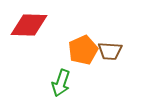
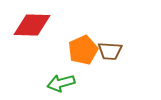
red diamond: moved 3 px right
green arrow: rotated 56 degrees clockwise
